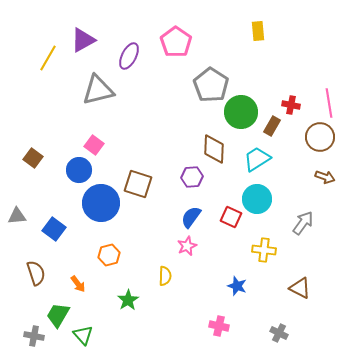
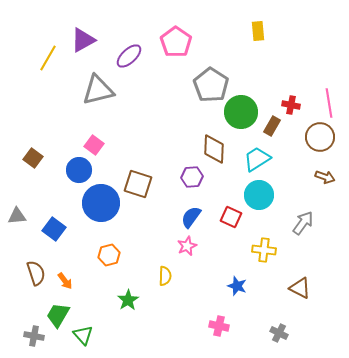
purple ellipse at (129, 56): rotated 20 degrees clockwise
cyan circle at (257, 199): moved 2 px right, 4 px up
orange arrow at (78, 284): moved 13 px left, 3 px up
